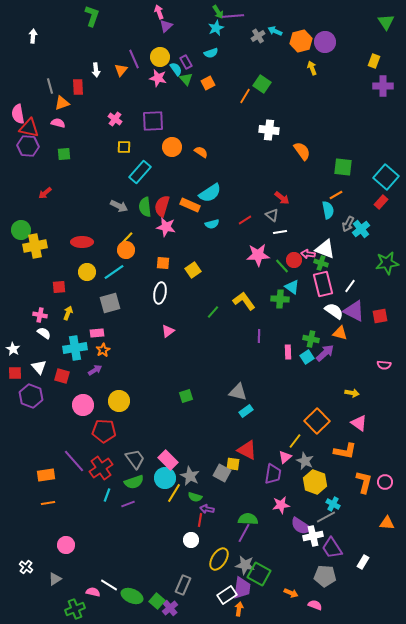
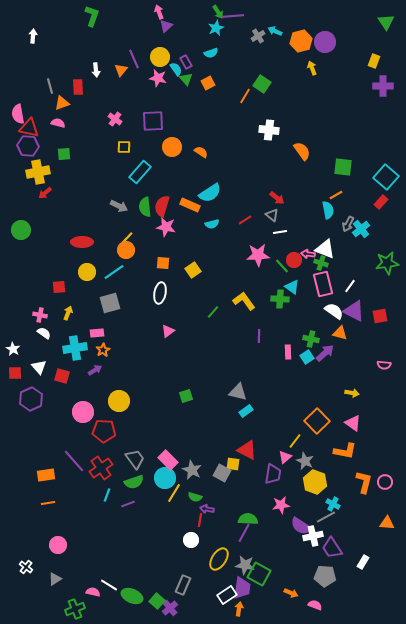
red arrow at (282, 198): moved 5 px left
yellow cross at (35, 246): moved 3 px right, 74 px up
purple hexagon at (31, 396): moved 3 px down; rotated 15 degrees clockwise
pink circle at (83, 405): moved 7 px down
pink triangle at (359, 423): moved 6 px left
gray star at (190, 476): moved 2 px right, 6 px up
pink circle at (66, 545): moved 8 px left
